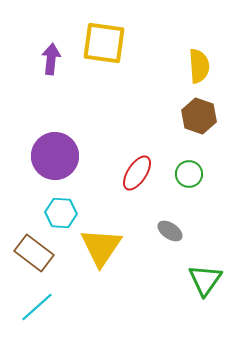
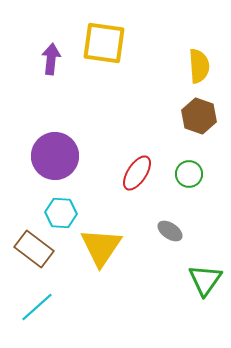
brown rectangle: moved 4 px up
